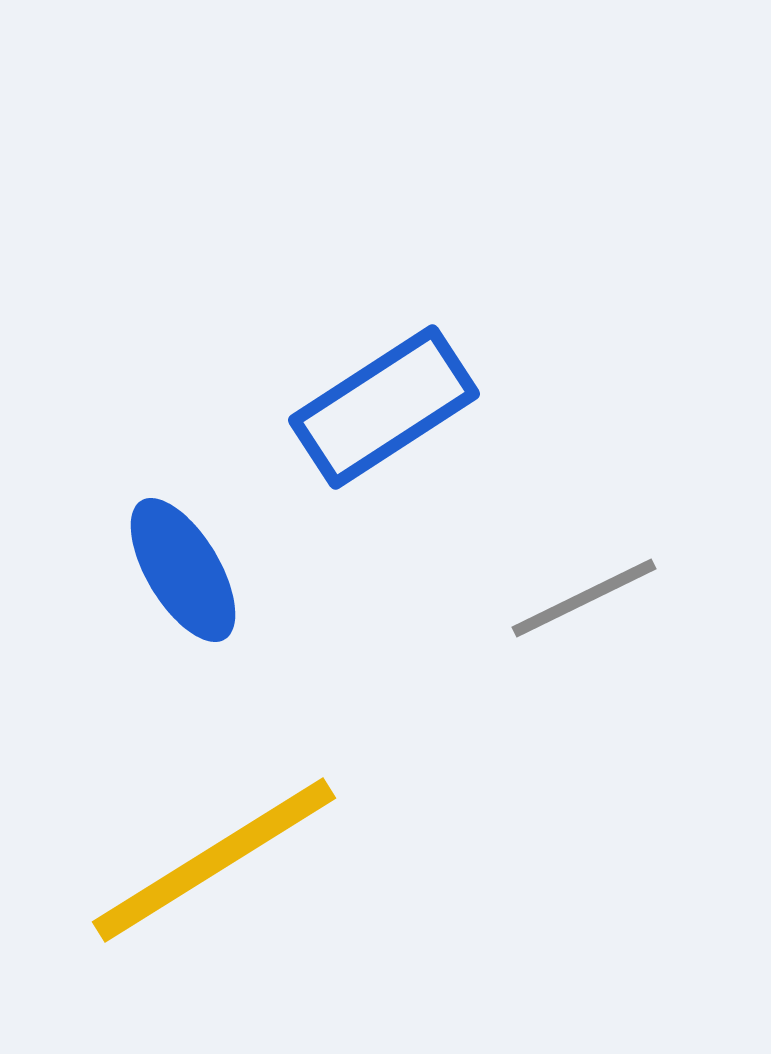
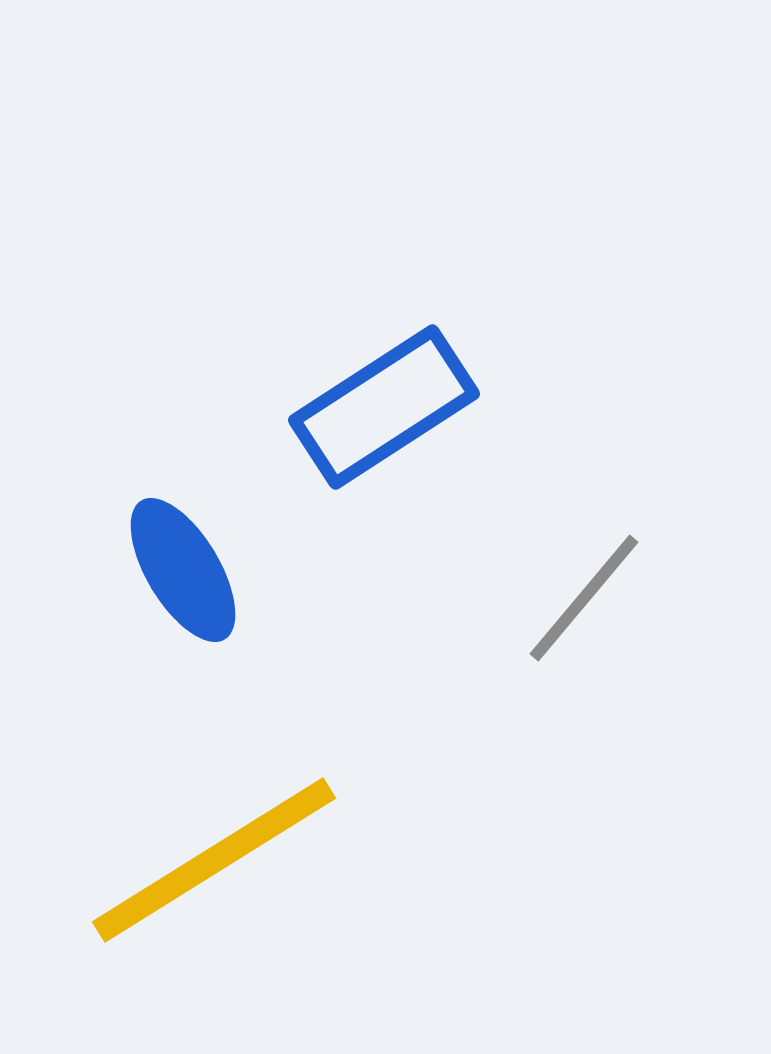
gray line: rotated 24 degrees counterclockwise
